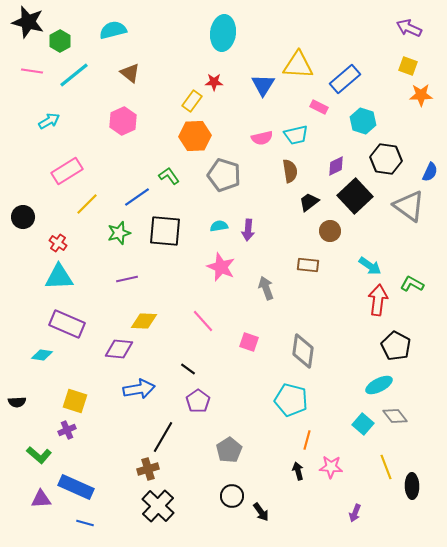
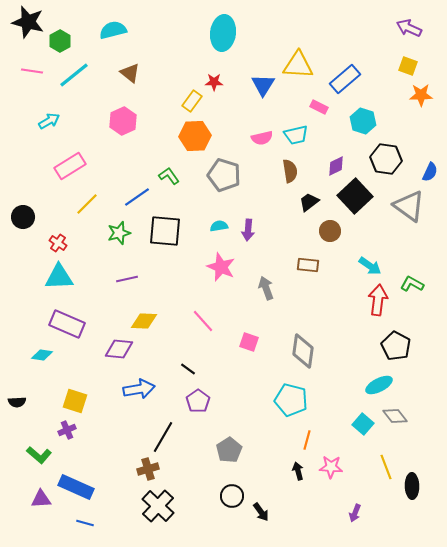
pink rectangle at (67, 171): moved 3 px right, 5 px up
